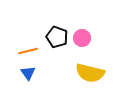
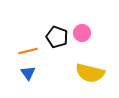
pink circle: moved 5 px up
